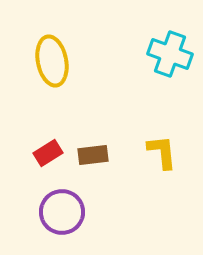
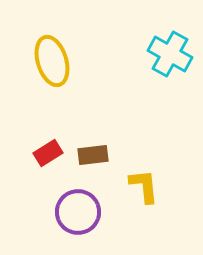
cyan cross: rotated 9 degrees clockwise
yellow ellipse: rotated 6 degrees counterclockwise
yellow L-shape: moved 18 px left, 34 px down
purple circle: moved 16 px right
